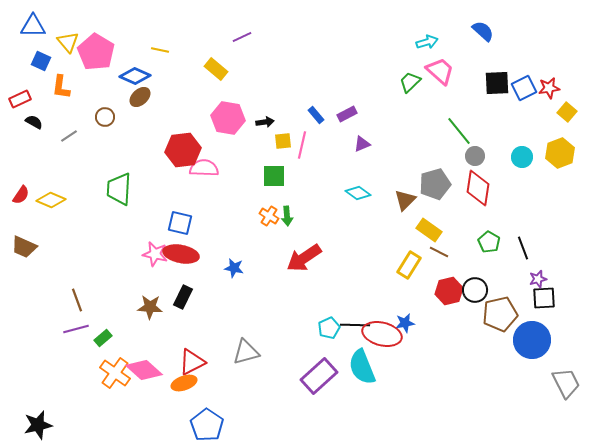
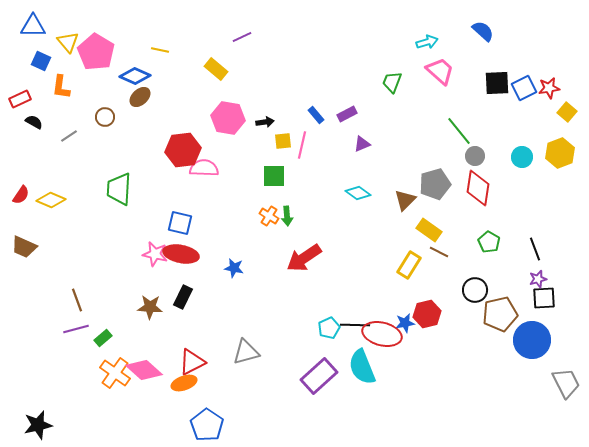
green trapezoid at (410, 82): moved 18 px left; rotated 25 degrees counterclockwise
black line at (523, 248): moved 12 px right, 1 px down
red hexagon at (449, 291): moved 22 px left, 23 px down
